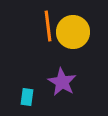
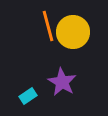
orange line: rotated 8 degrees counterclockwise
cyan rectangle: moved 1 px right, 1 px up; rotated 48 degrees clockwise
